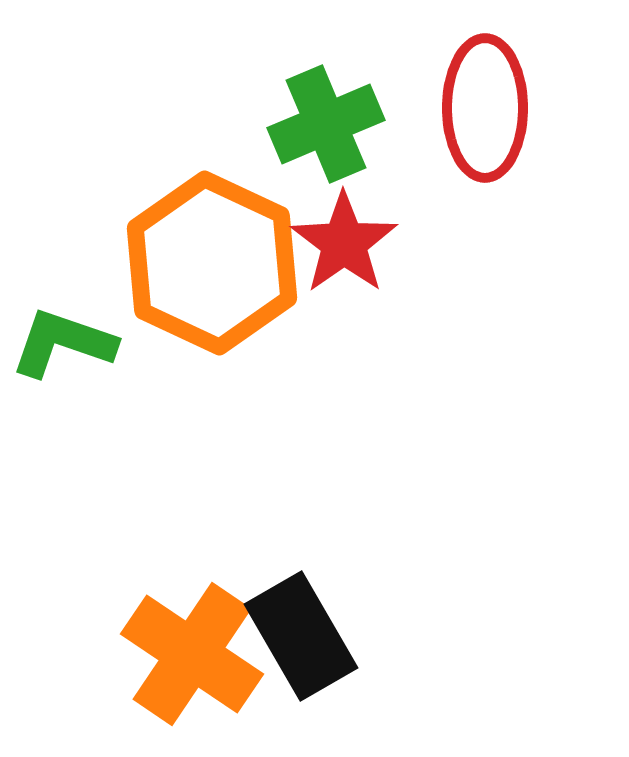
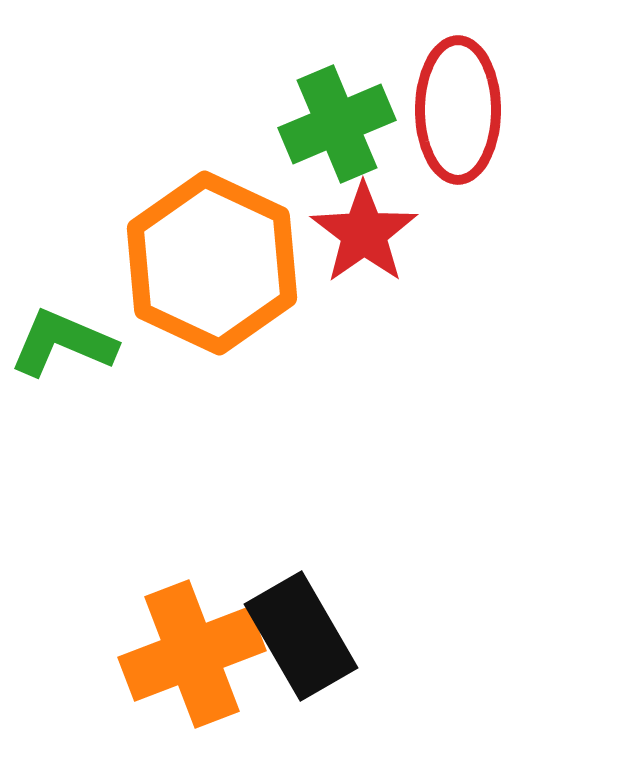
red ellipse: moved 27 px left, 2 px down
green cross: moved 11 px right
red star: moved 20 px right, 10 px up
green L-shape: rotated 4 degrees clockwise
orange cross: rotated 35 degrees clockwise
